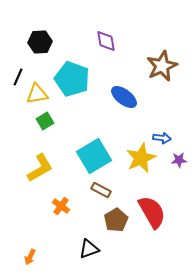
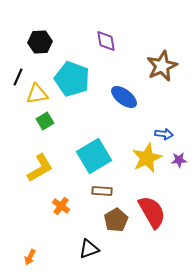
blue arrow: moved 2 px right, 4 px up
yellow star: moved 6 px right
brown rectangle: moved 1 px right, 1 px down; rotated 24 degrees counterclockwise
